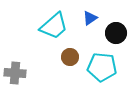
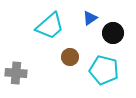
cyan trapezoid: moved 4 px left
black circle: moved 3 px left
cyan pentagon: moved 2 px right, 3 px down; rotated 8 degrees clockwise
gray cross: moved 1 px right
